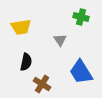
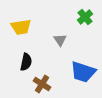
green cross: moved 4 px right; rotated 35 degrees clockwise
blue trapezoid: moved 2 px right; rotated 40 degrees counterclockwise
